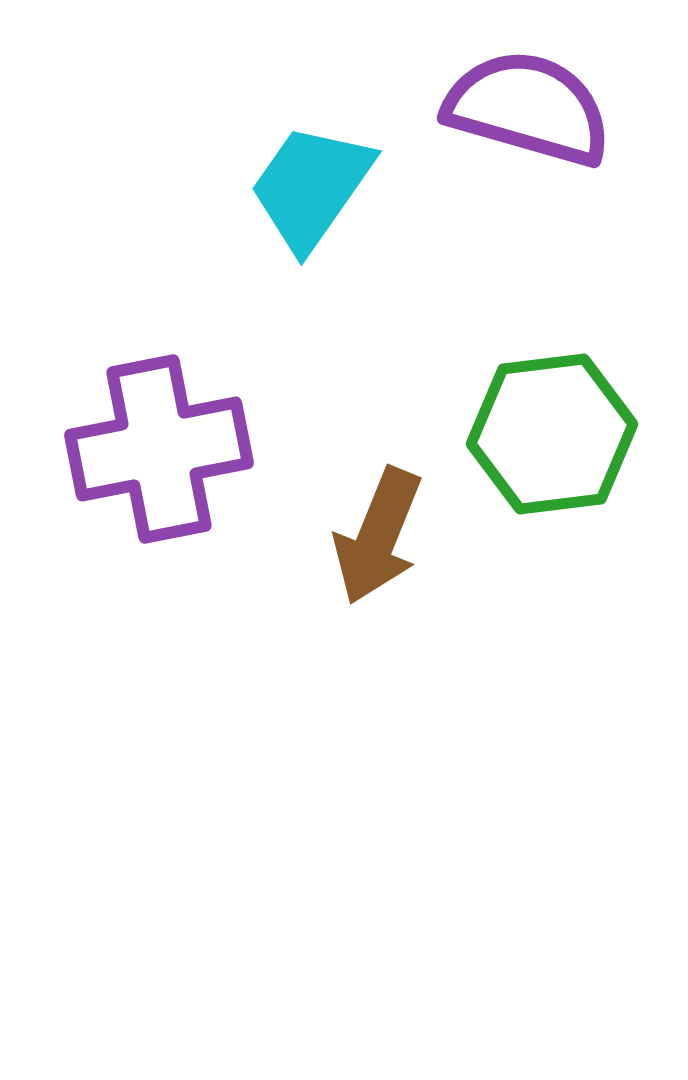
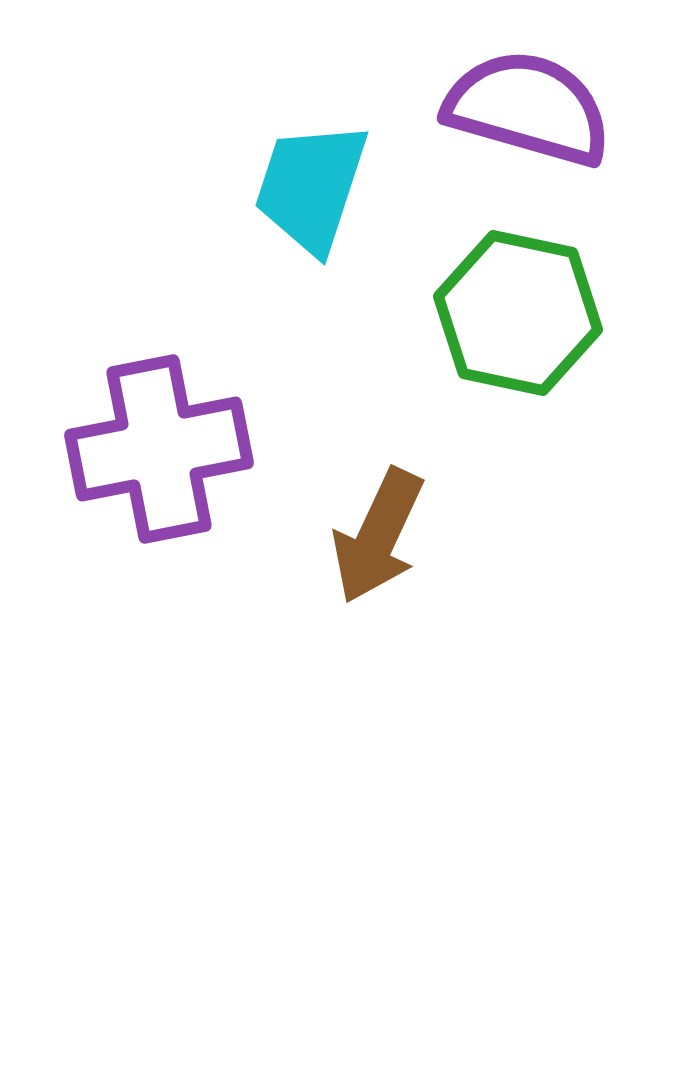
cyan trapezoid: rotated 17 degrees counterclockwise
green hexagon: moved 34 px left, 121 px up; rotated 19 degrees clockwise
brown arrow: rotated 3 degrees clockwise
